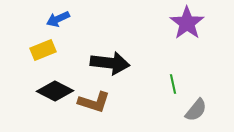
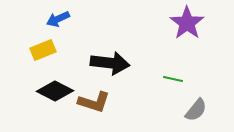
green line: moved 5 px up; rotated 66 degrees counterclockwise
